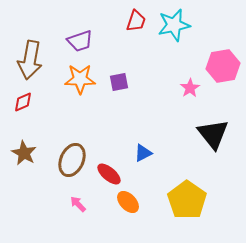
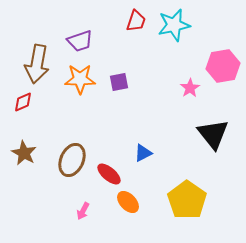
brown arrow: moved 7 px right, 4 px down
pink arrow: moved 5 px right, 7 px down; rotated 108 degrees counterclockwise
